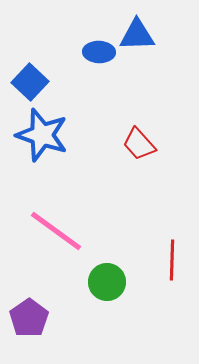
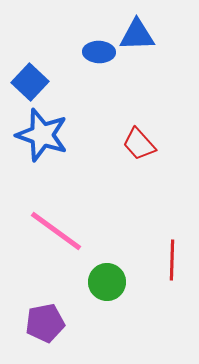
purple pentagon: moved 16 px right, 5 px down; rotated 24 degrees clockwise
